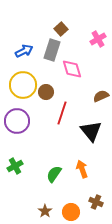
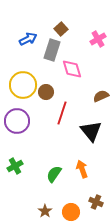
blue arrow: moved 4 px right, 12 px up
